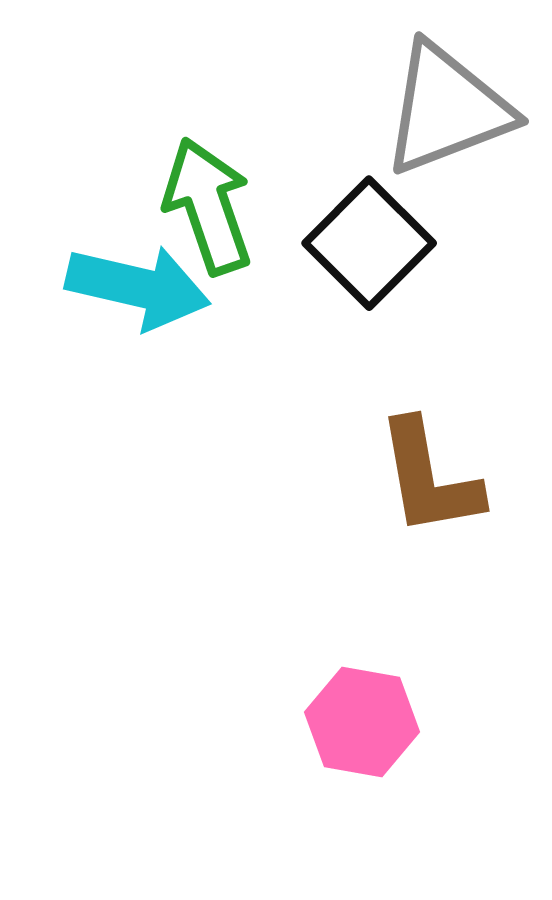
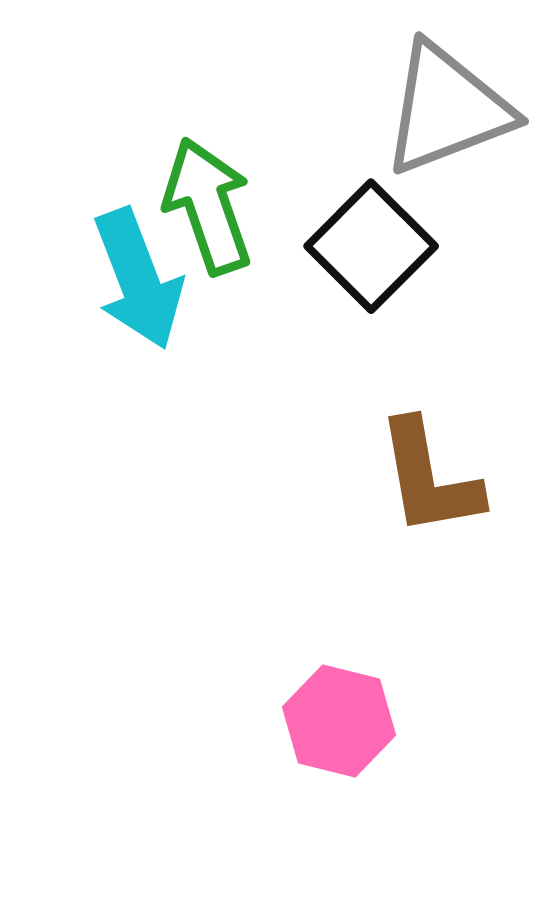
black square: moved 2 px right, 3 px down
cyan arrow: moved 8 px up; rotated 56 degrees clockwise
pink hexagon: moved 23 px left, 1 px up; rotated 4 degrees clockwise
